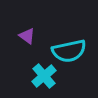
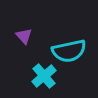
purple triangle: moved 3 px left; rotated 12 degrees clockwise
